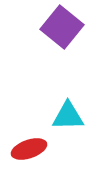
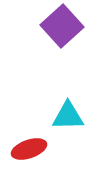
purple square: moved 1 px up; rotated 9 degrees clockwise
